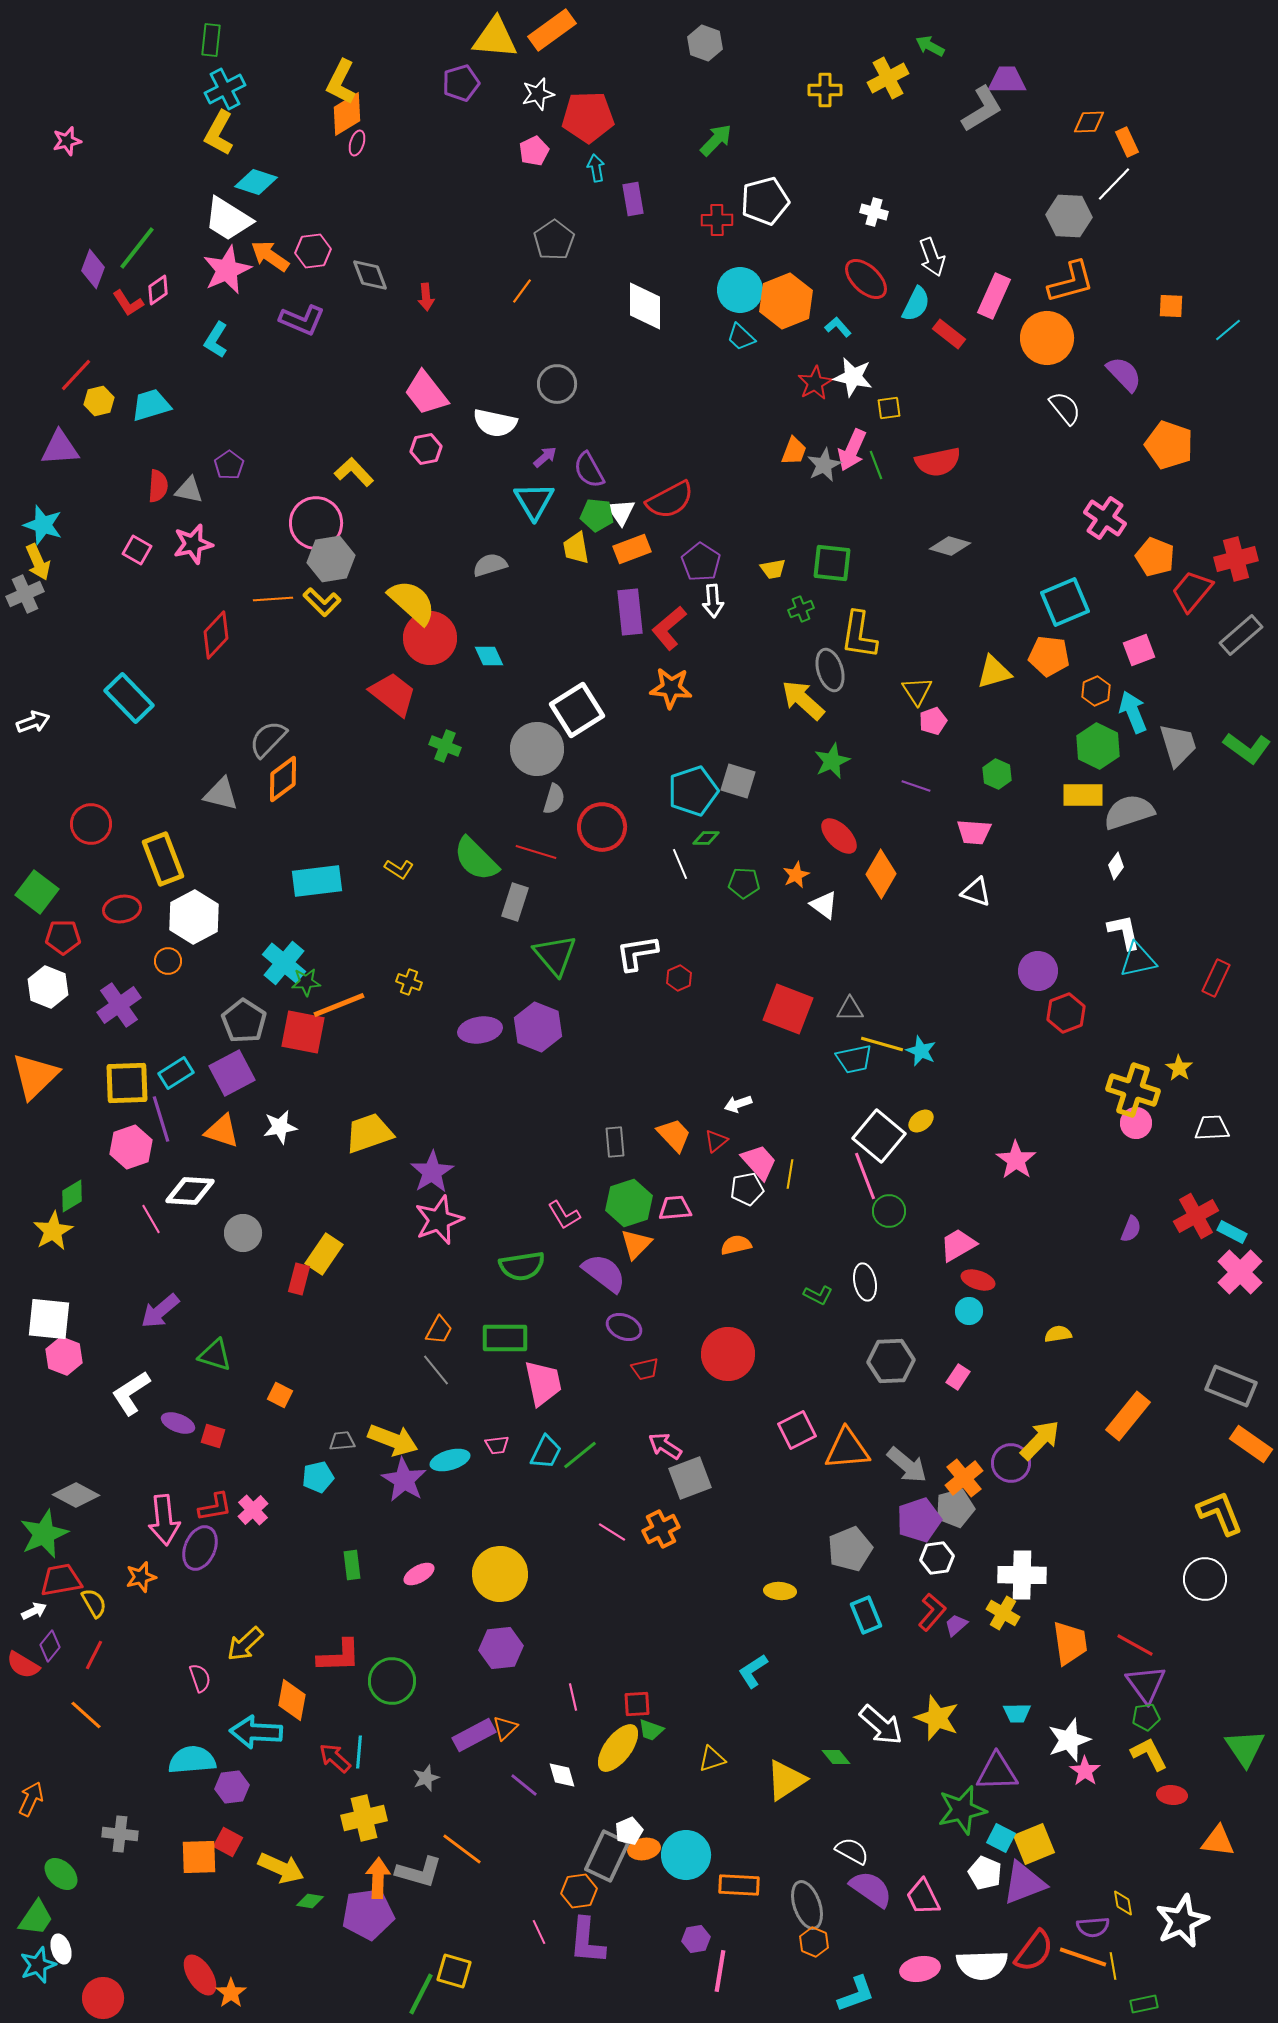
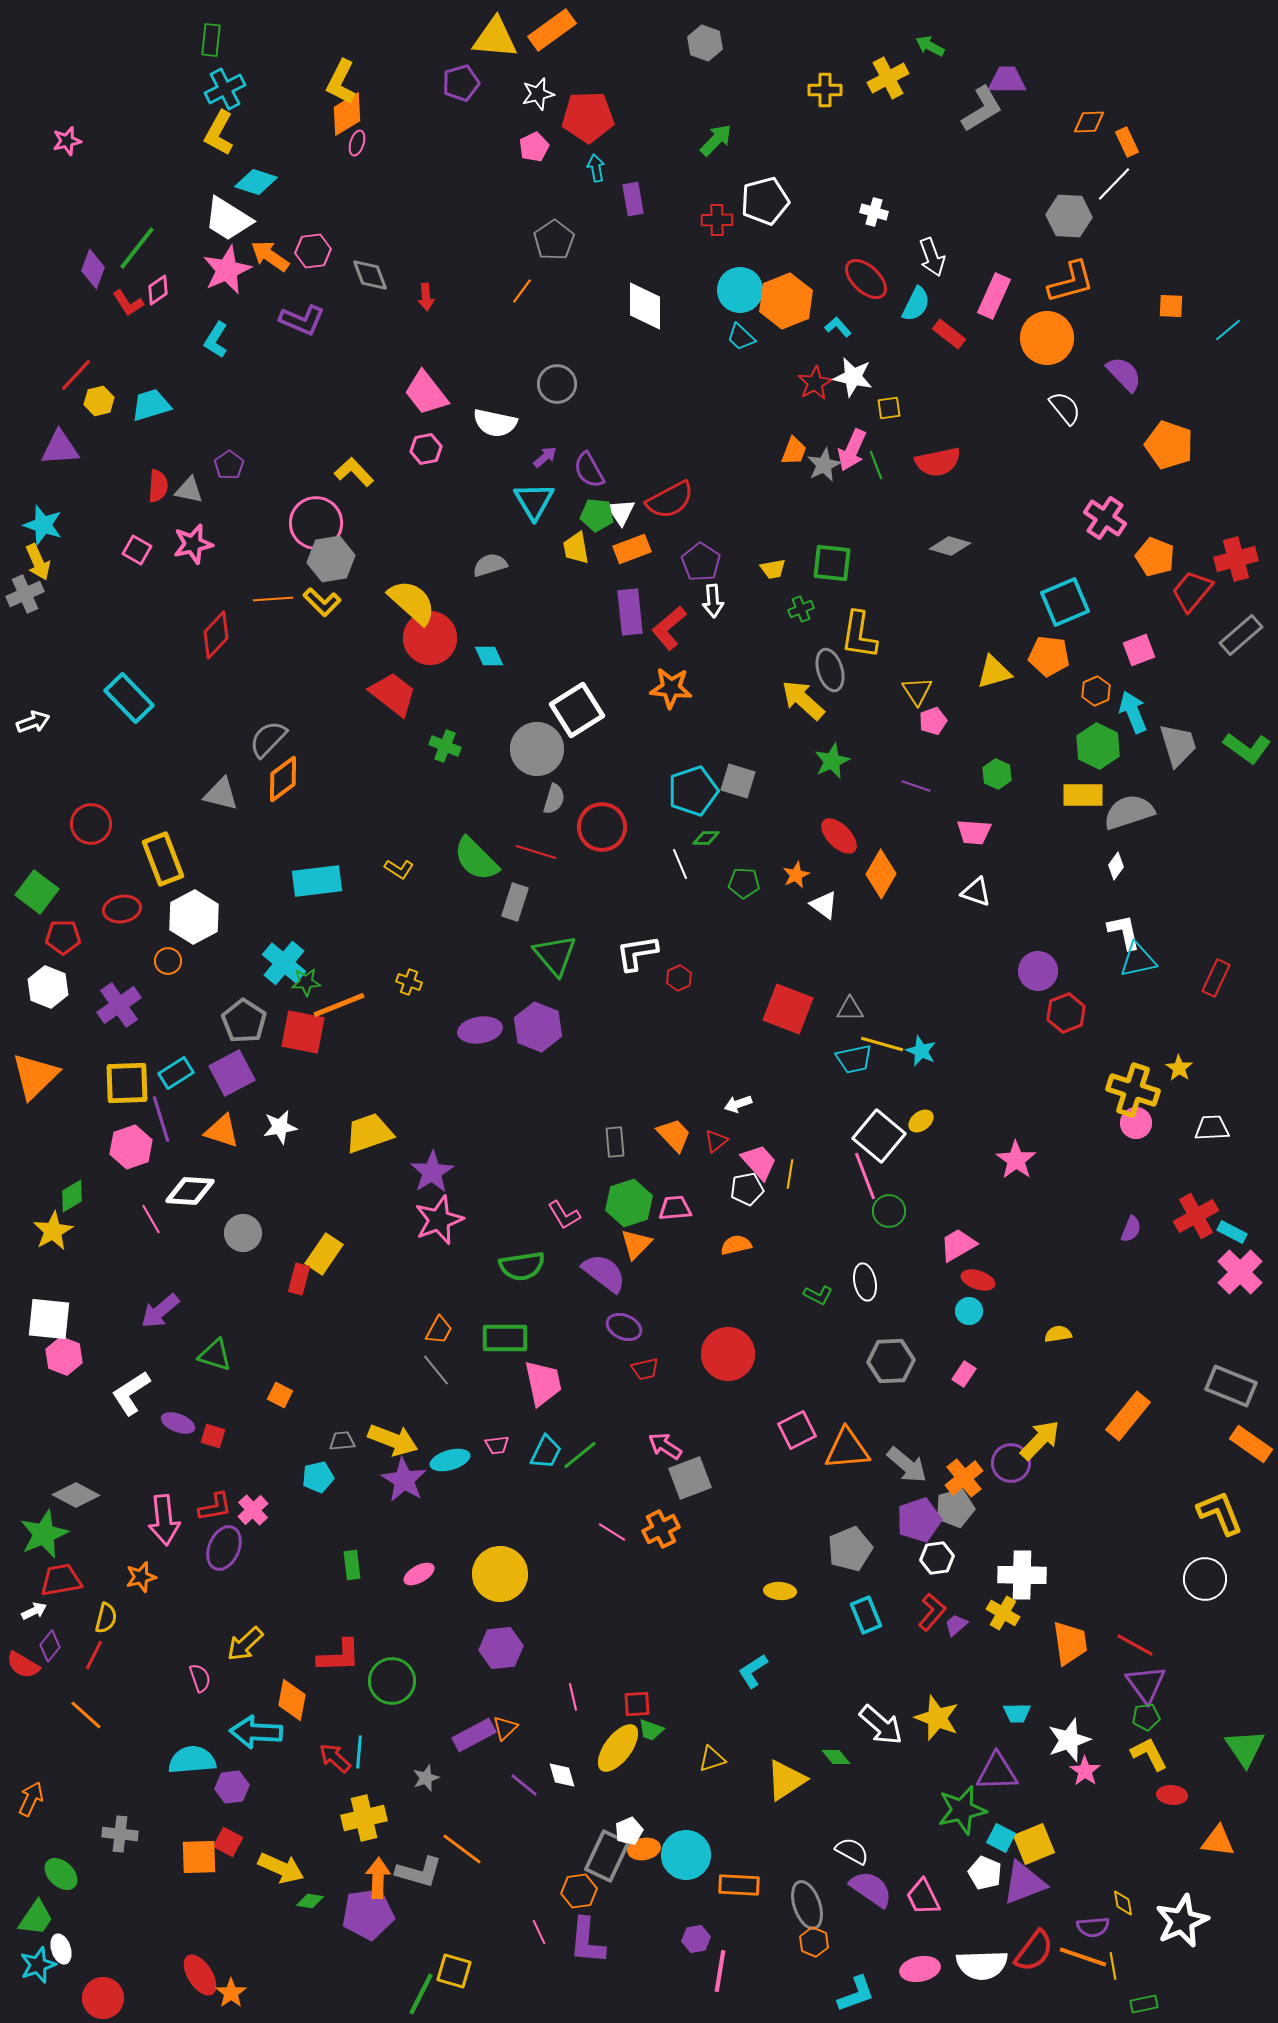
pink pentagon at (534, 151): moved 4 px up
pink rectangle at (958, 1377): moved 6 px right, 3 px up
purple ellipse at (200, 1548): moved 24 px right
yellow semicircle at (94, 1603): moved 12 px right, 15 px down; rotated 44 degrees clockwise
